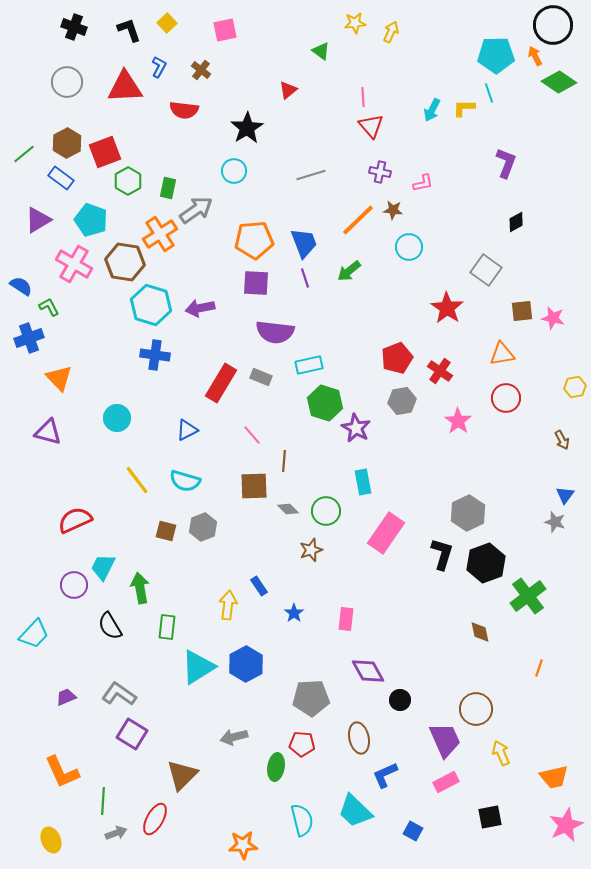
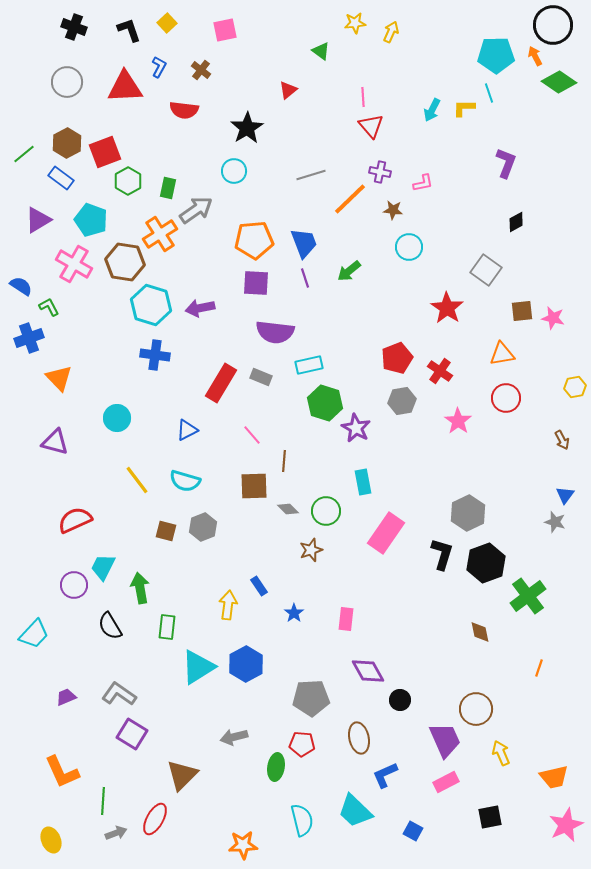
orange line at (358, 220): moved 8 px left, 21 px up
purple triangle at (48, 432): moved 7 px right, 10 px down
